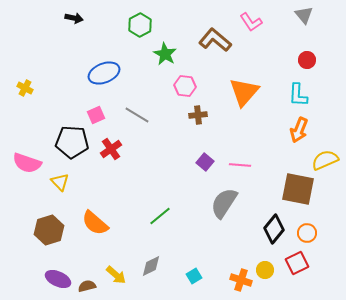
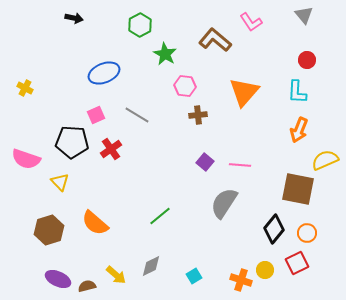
cyan L-shape: moved 1 px left, 3 px up
pink semicircle: moved 1 px left, 4 px up
